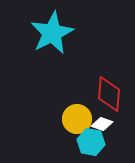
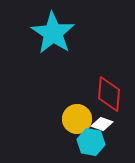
cyan star: moved 1 px right; rotated 12 degrees counterclockwise
